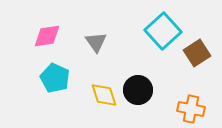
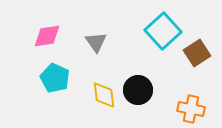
yellow diamond: rotated 12 degrees clockwise
